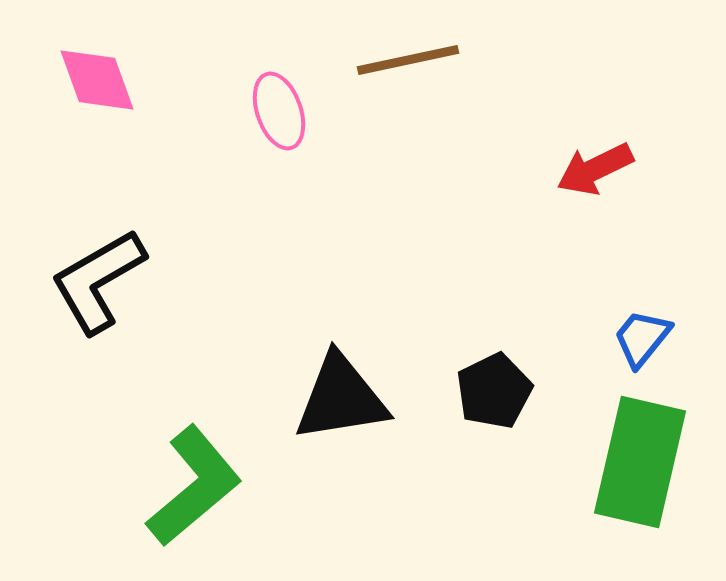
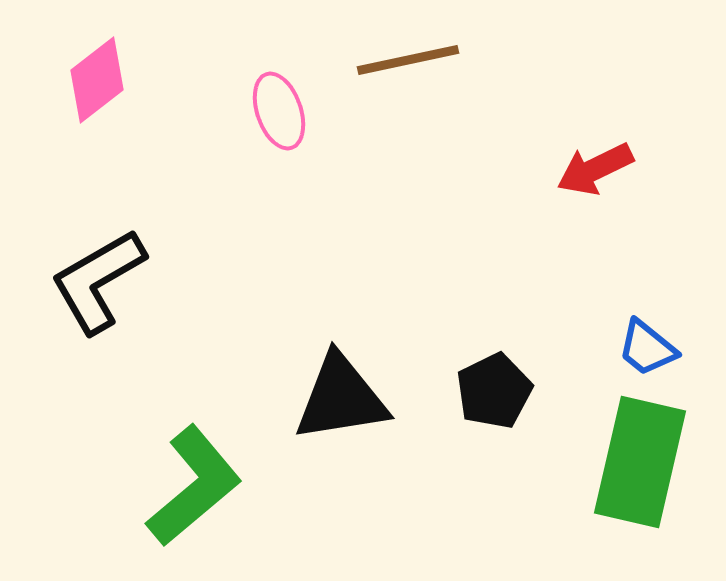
pink diamond: rotated 72 degrees clockwise
blue trapezoid: moved 5 px right, 10 px down; rotated 90 degrees counterclockwise
